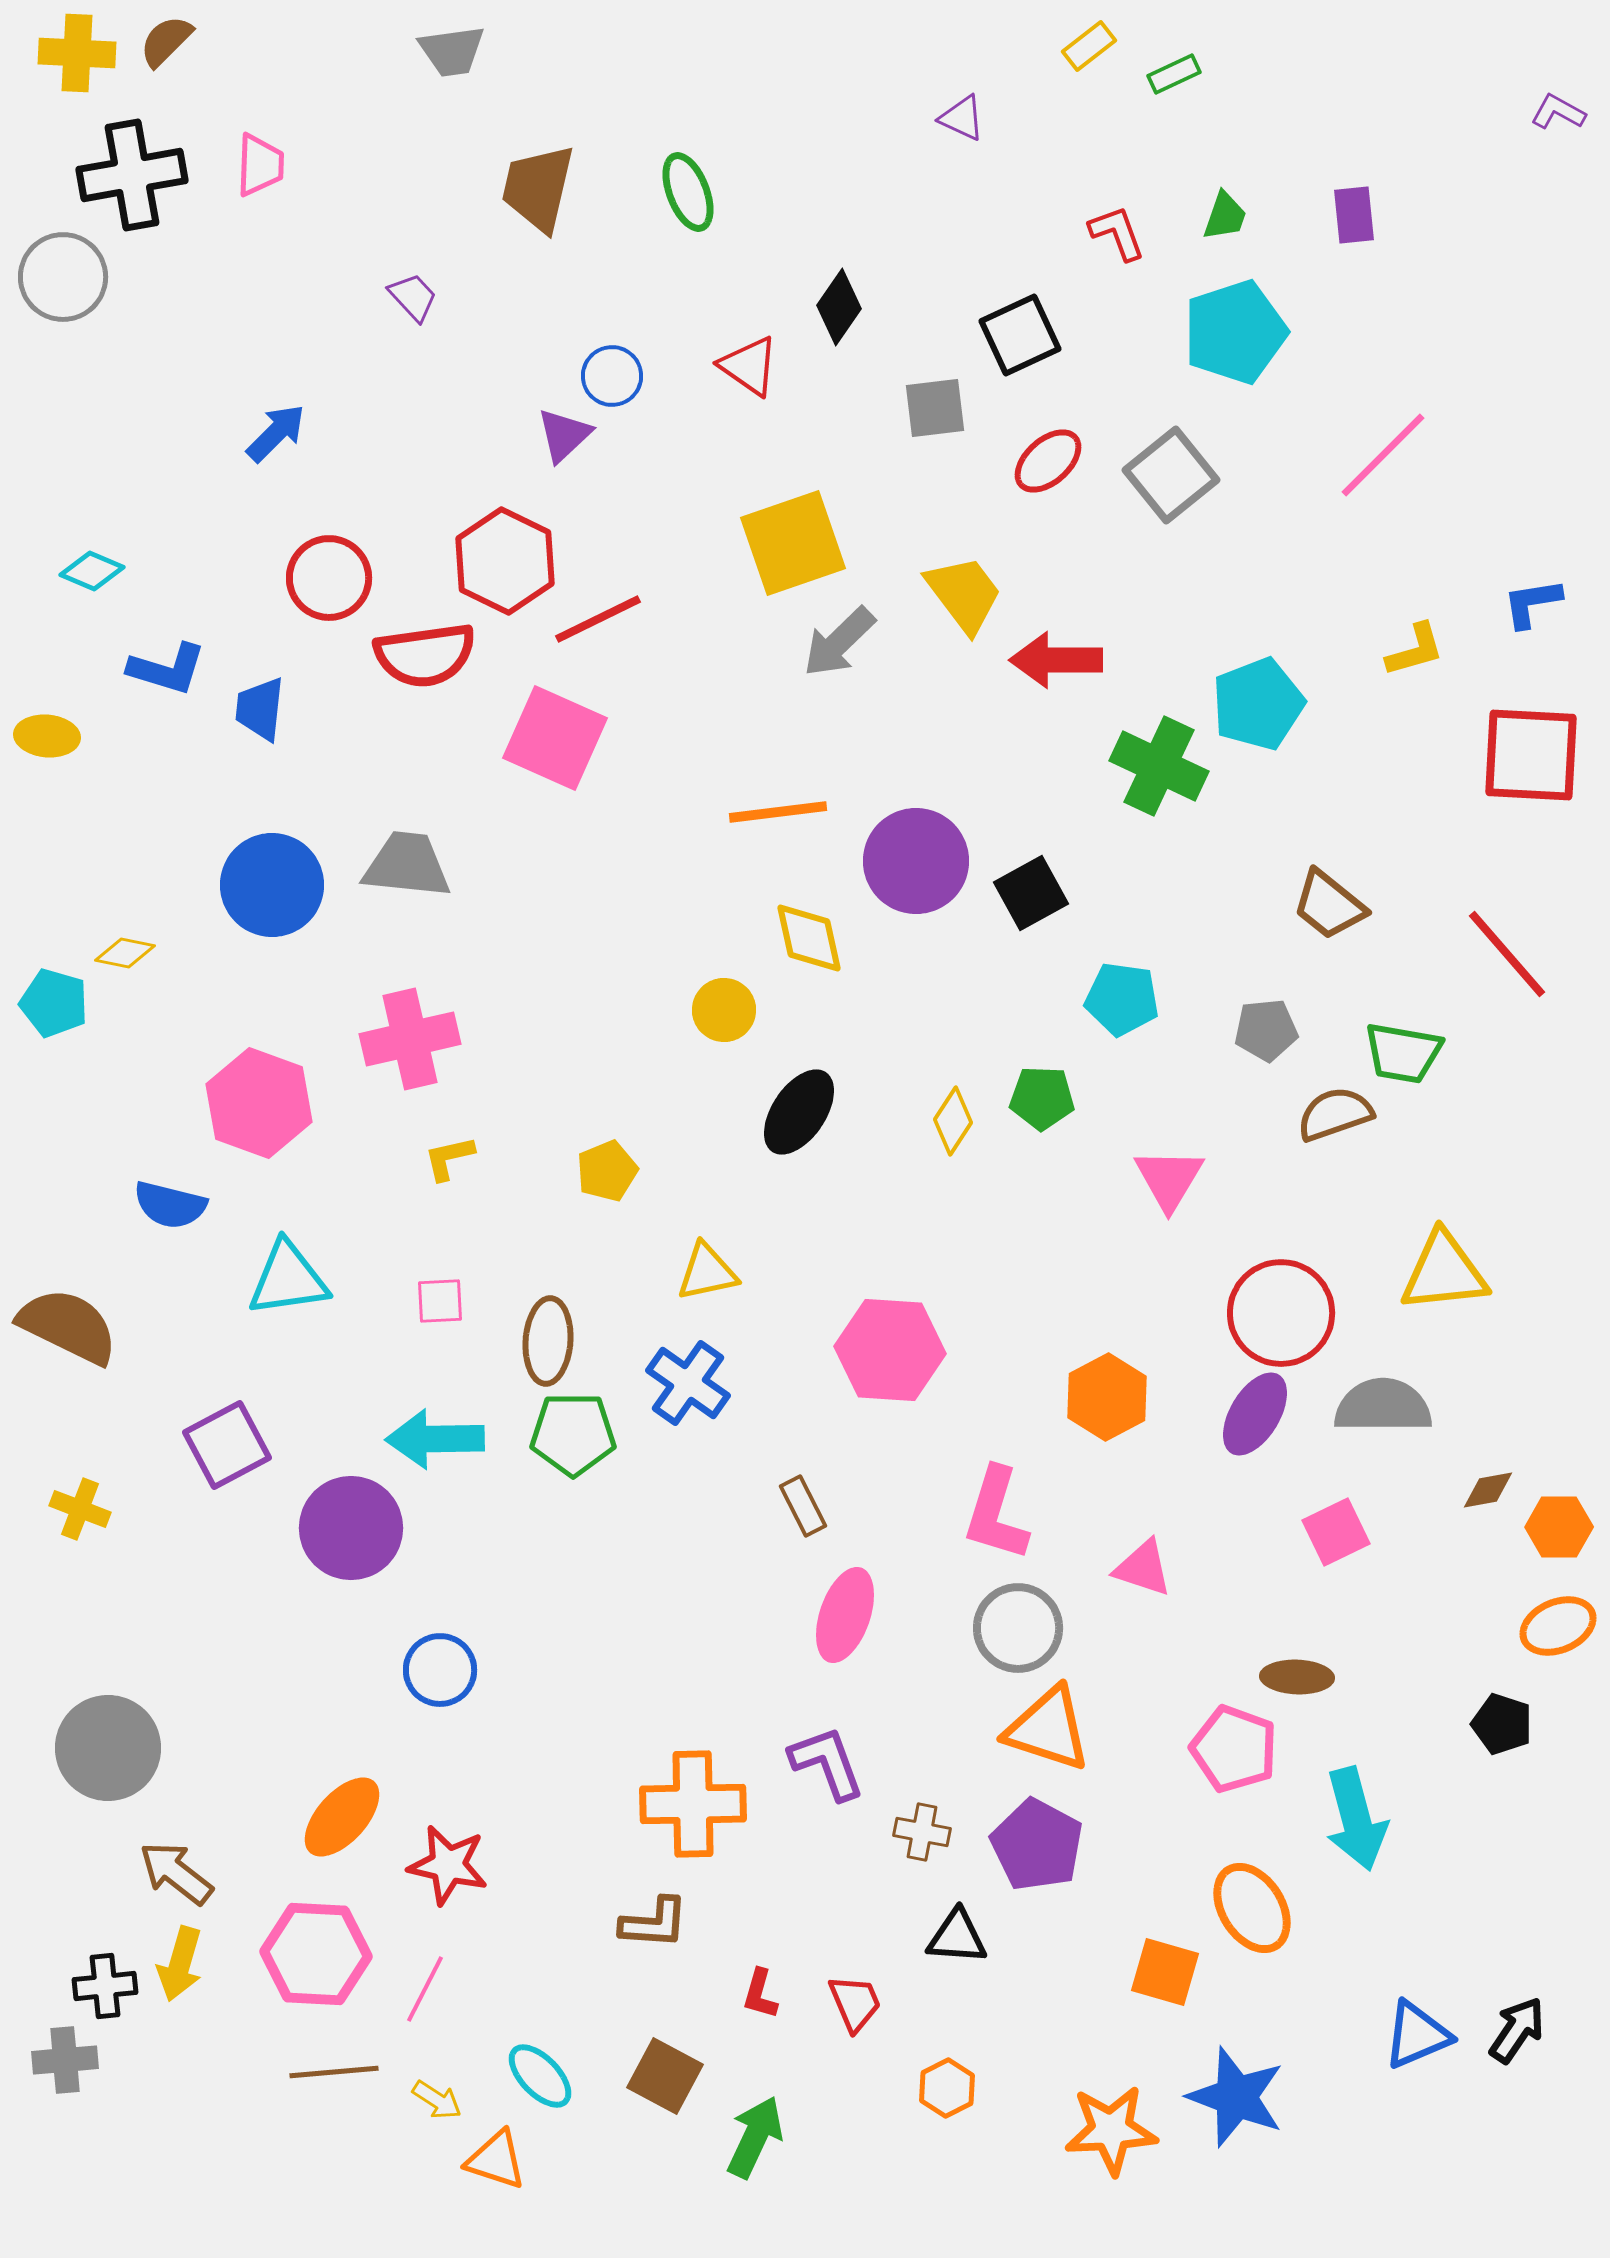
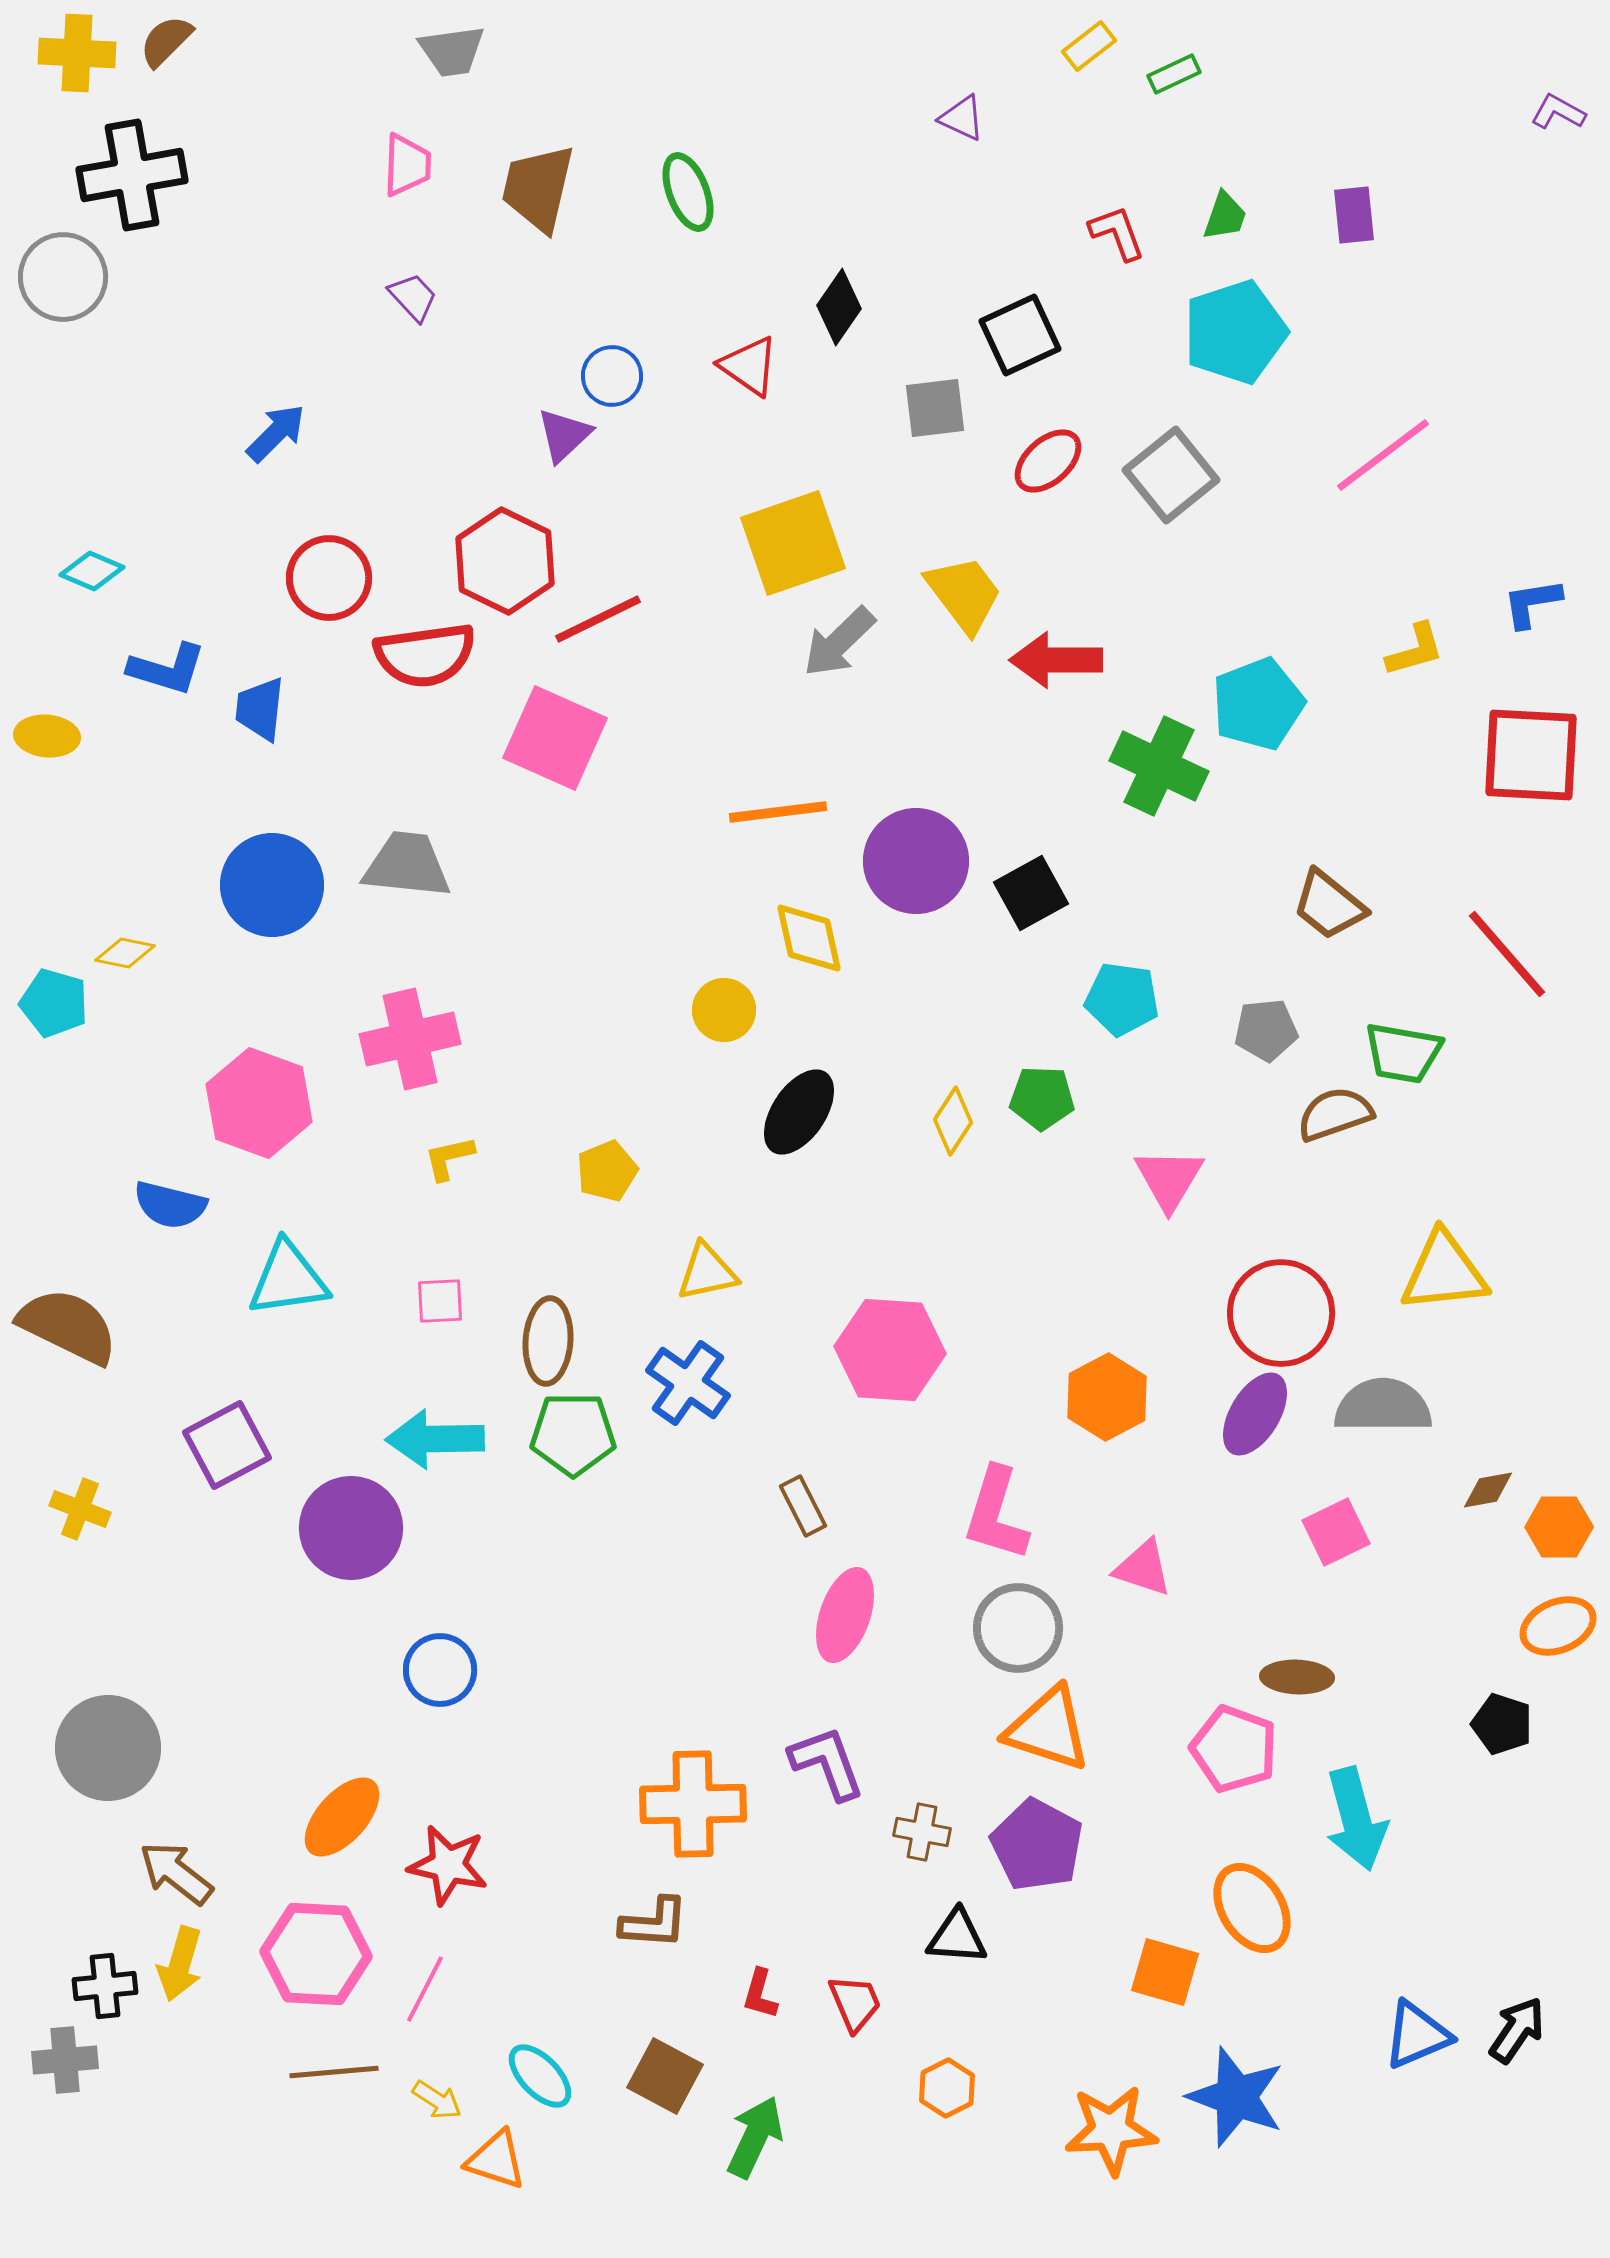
pink trapezoid at (260, 165): moved 147 px right
pink line at (1383, 455): rotated 8 degrees clockwise
